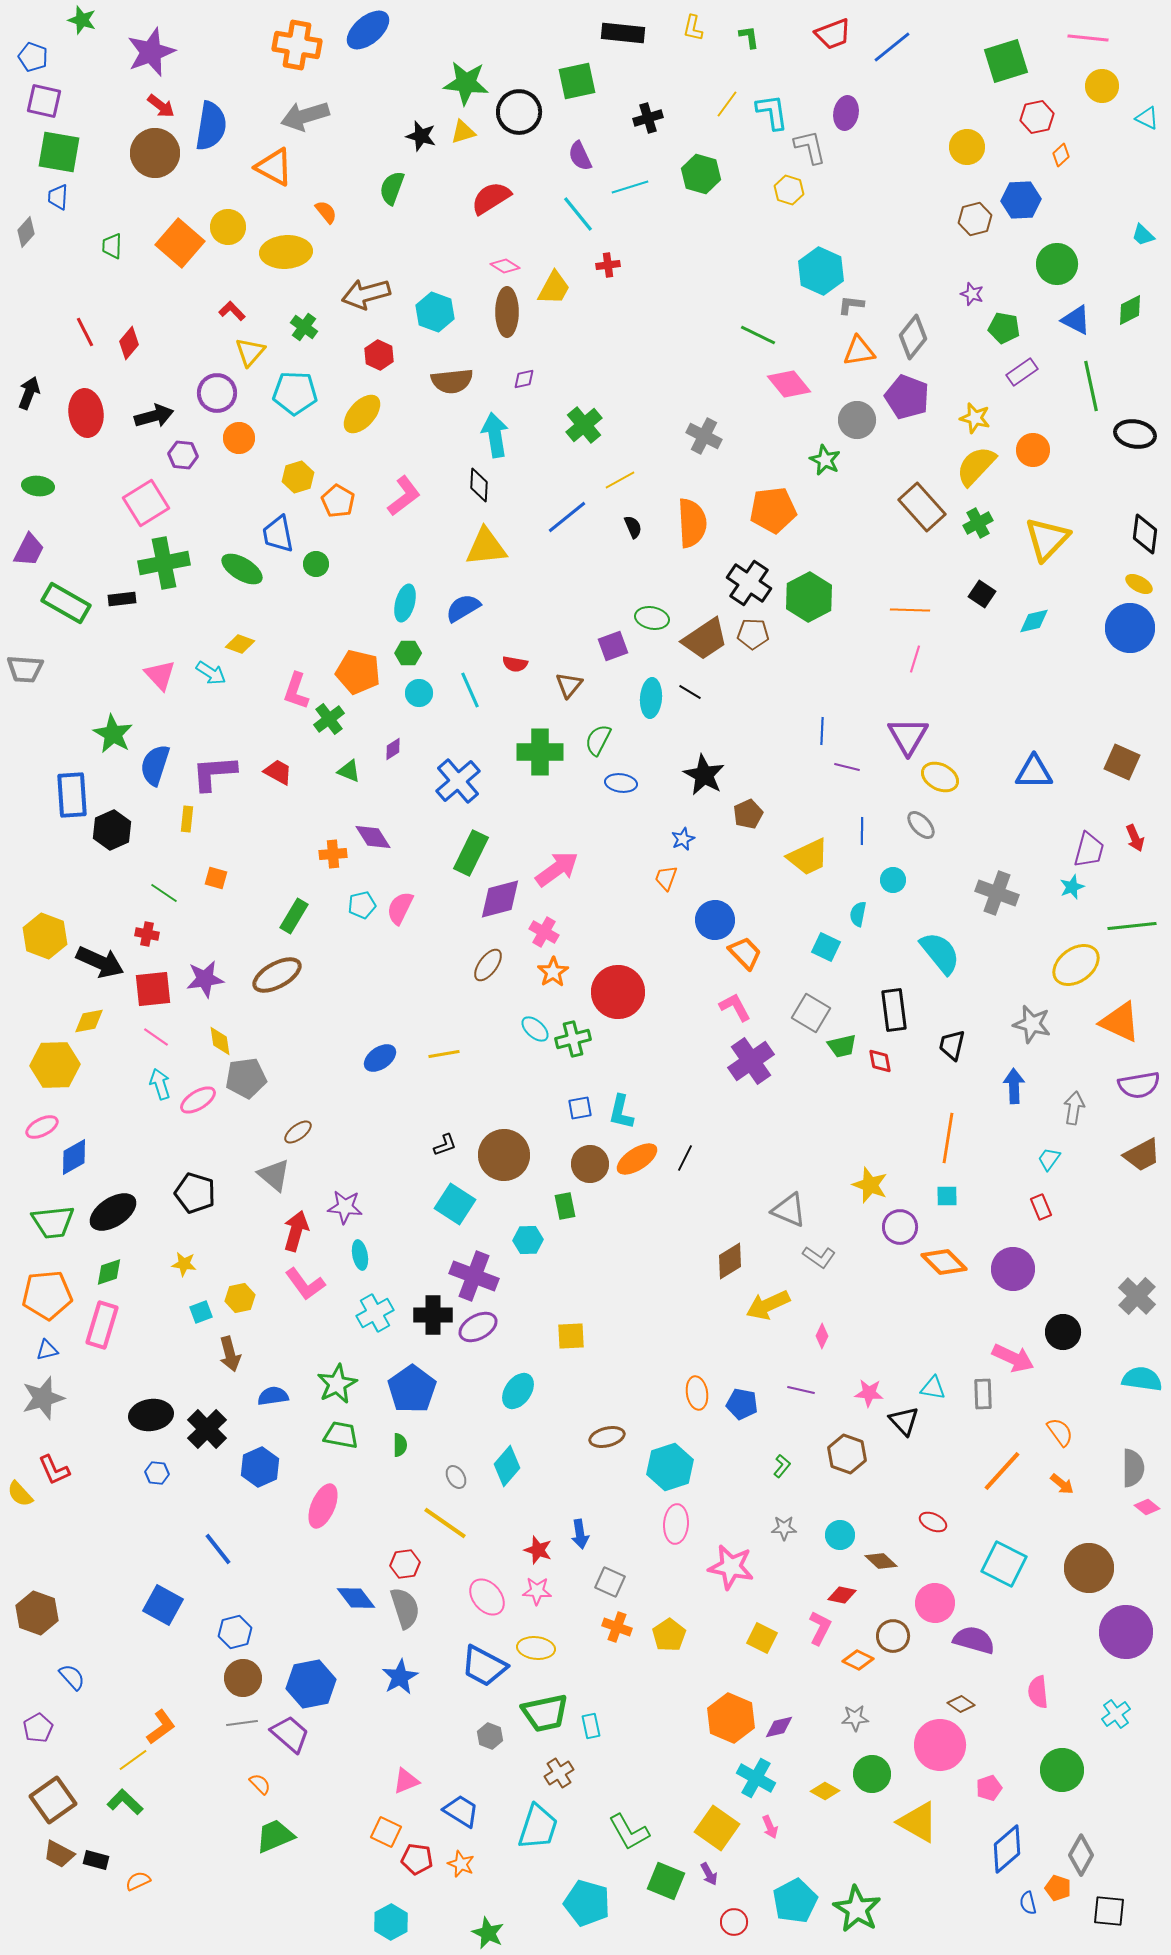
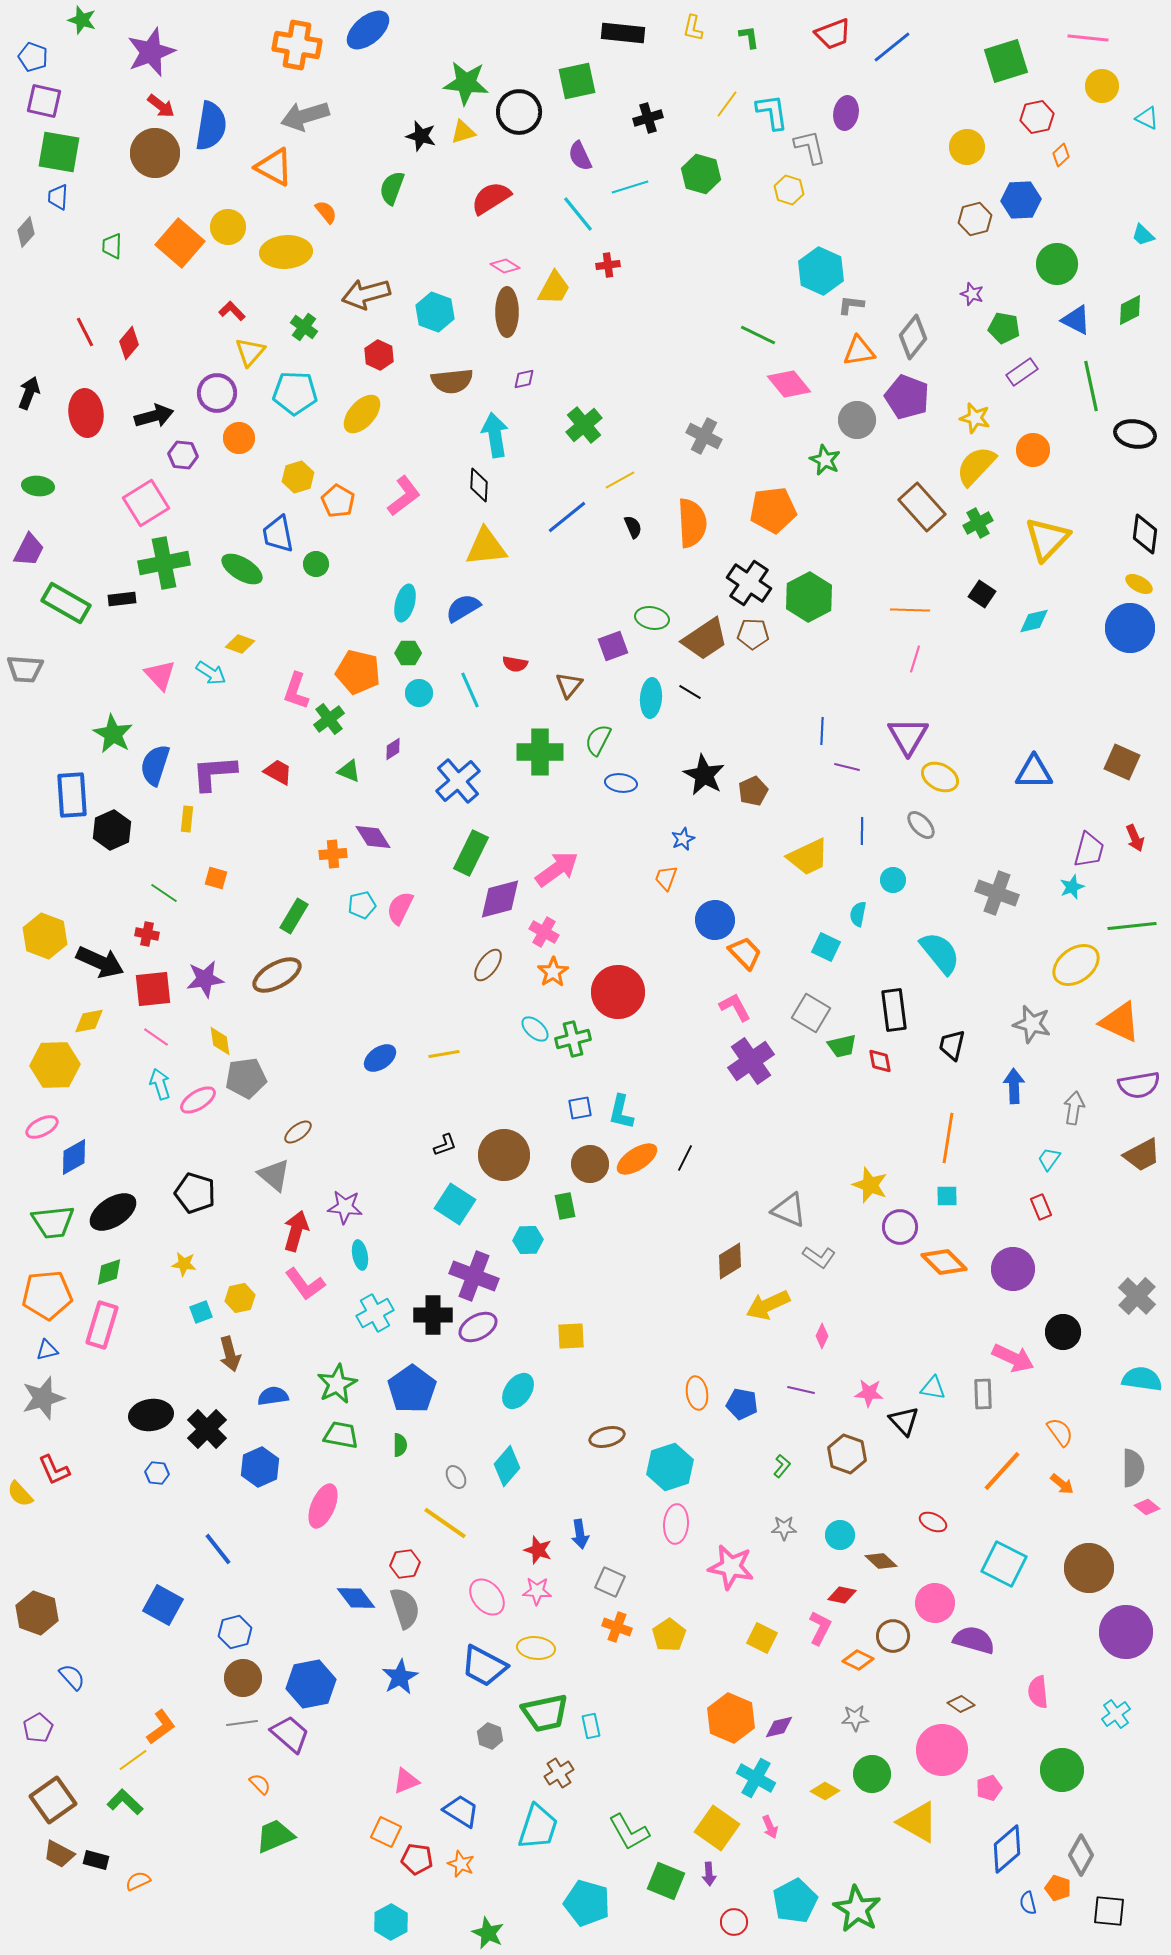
brown pentagon at (748, 814): moved 5 px right, 23 px up
pink circle at (940, 1745): moved 2 px right, 5 px down
purple arrow at (709, 1874): rotated 25 degrees clockwise
